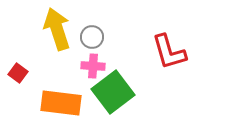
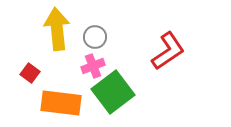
yellow arrow: rotated 12 degrees clockwise
gray circle: moved 3 px right
red L-shape: moved 1 px left, 1 px up; rotated 108 degrees counterclockwise
pink cross: rotated 25 degrees counterclockwise
red square: moved 12 px right
